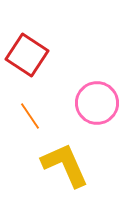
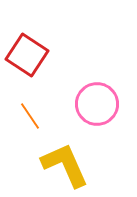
pink circle: moved 1 px down
